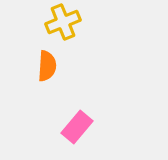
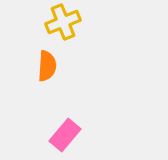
pink rectangle: moved 12 px left, 8 px down
